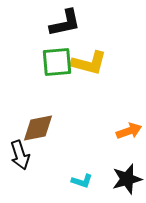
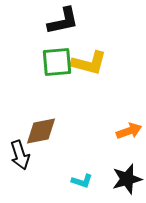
black L-shape: moved 2 px left, 2 px up
brown diamond: moved 3 px right, 3 px down
